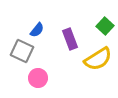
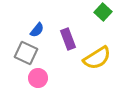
green square: moved 2 px left, 14 px up
purple rectangle: moved 2 px left
gray square: moved 4 px right, 2 px down
yellow semicircle: moved 1 px left, 1 px up
